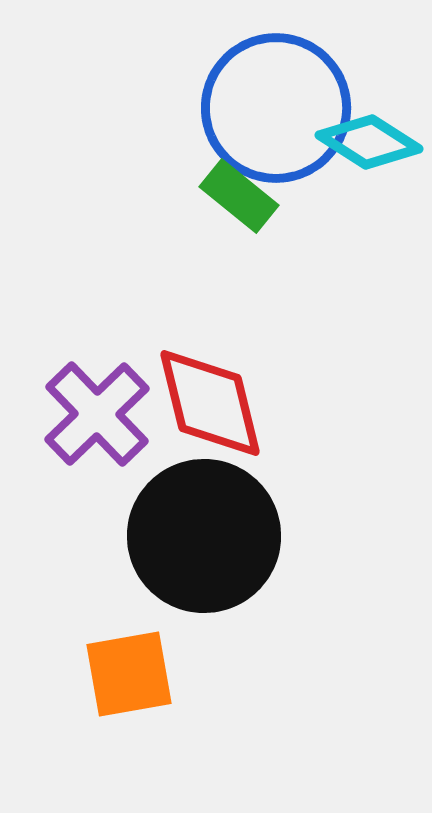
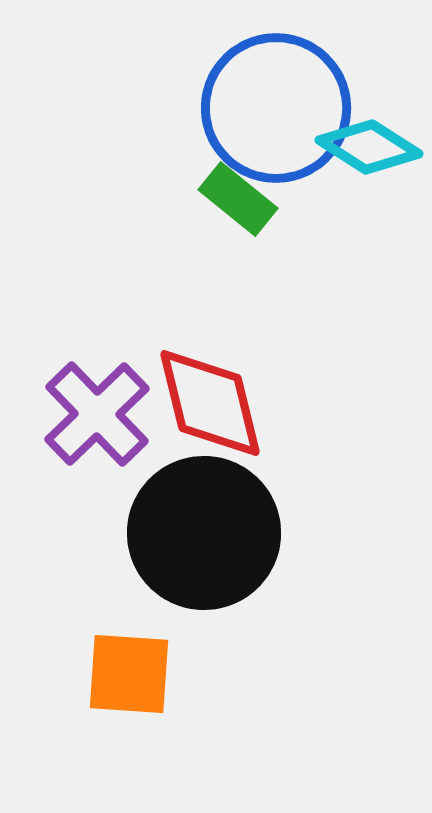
cyan diamond: moved 5 px down
green rectangle: moved 1 px left, 3 px down
black circle: moved 3 px up
orange square: rotated 14 degrees clockwise
